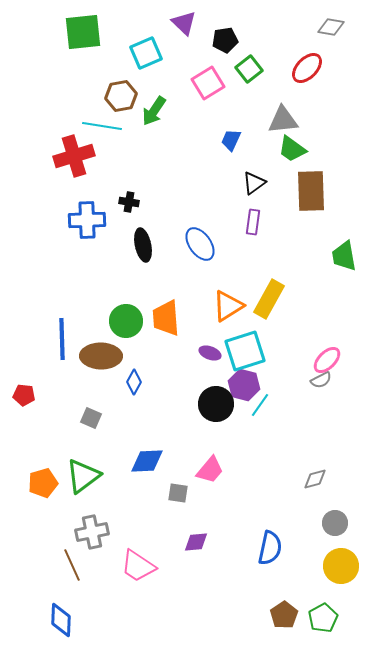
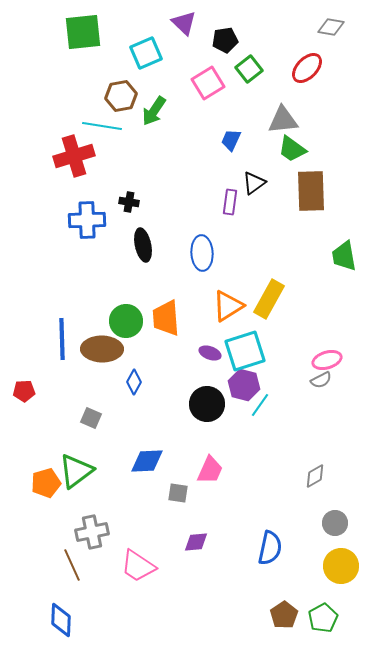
purple rectangle at (253, 222): moved 23 px left, 20 px up
blue ellipse at (200, 244): moved 2 px right, 9 px down; rotated 32 degrees clockwise
brown ellipse at (101, 356): moved 1 px right, 7 px up
pink ellipse at (327, 360): rotated 28 degrees clockwise
red pentagon at (24, 395): moved 4 px up; rotated 10 degrees counterclockwise
black circle at (216, 404): moved 9 px left
pink trapezoid at (210, 470): rotated 16 degrees counterclockwise
green triangle at (83, 476): moved 7 px left, 5 px up
gray diamond at (315, 479): moved 3 px up; rotated 15 degrees counterclockwise
orange pentagon at (43, 483): moved 3 px right
